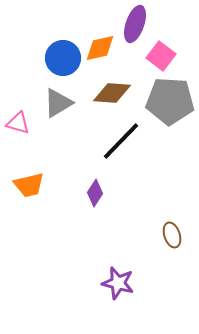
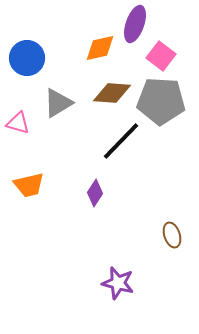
blue circle: moved 36 px left
gray pentagon: moved 9 px left
